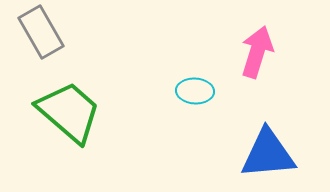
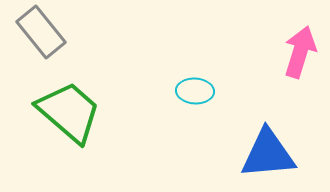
gray rectangle: rotated 9 degrees counterclockwise
pink arrow: moved 43 px right
